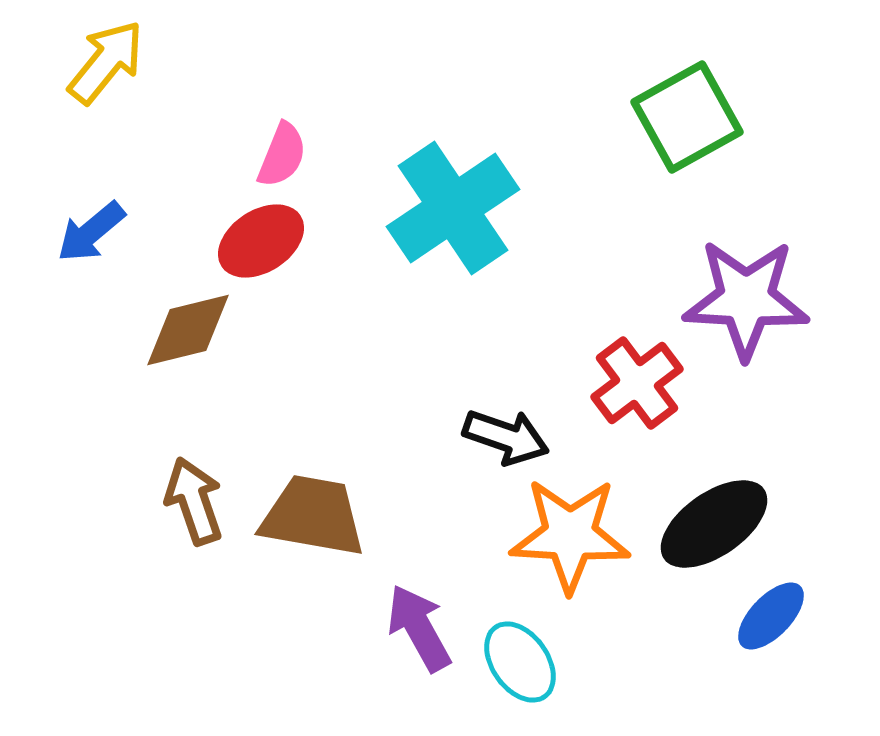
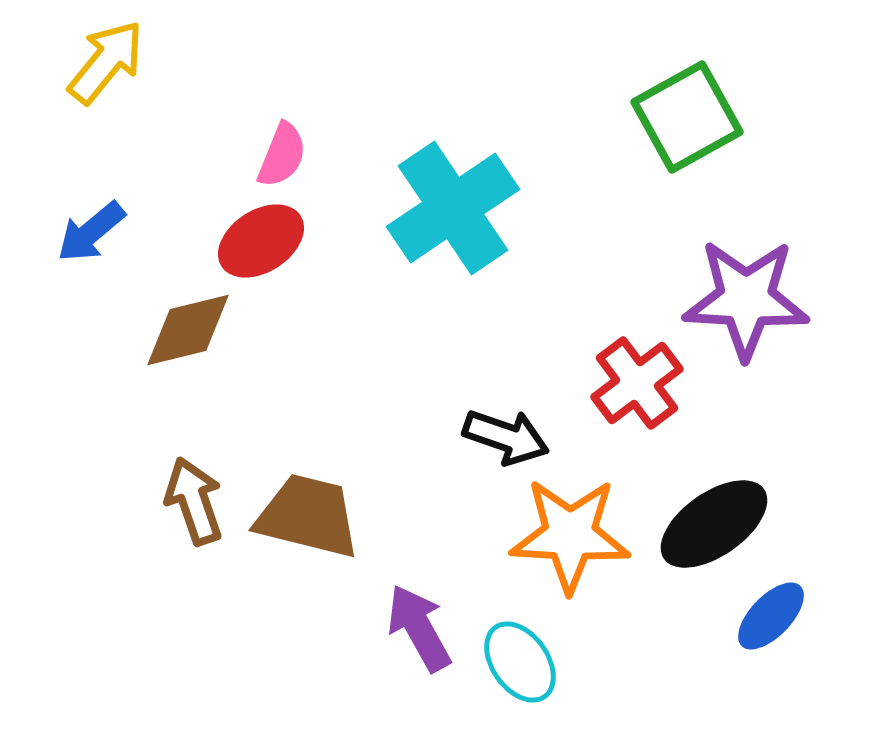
brown trapezoid: moved 5 px left; rotated 4 degrees clockwise
